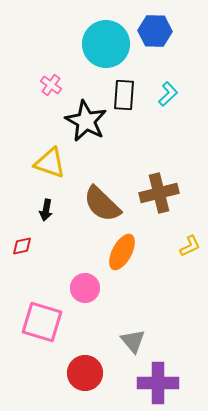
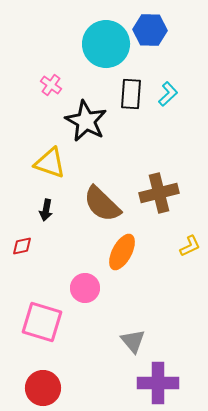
blue hexagon: moved 5 px left, 1 px up
black rectangle: moved 7 px right, 1 px up
red circle: moved 42 px left, 15 px down
